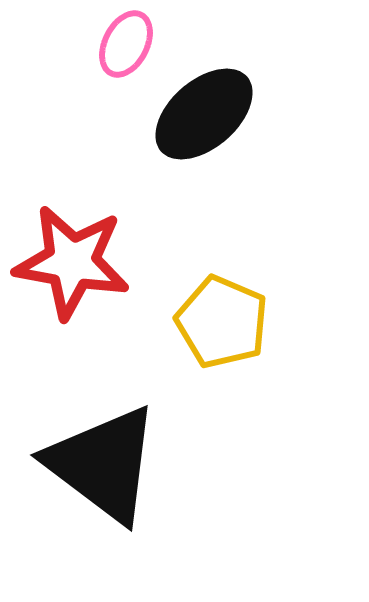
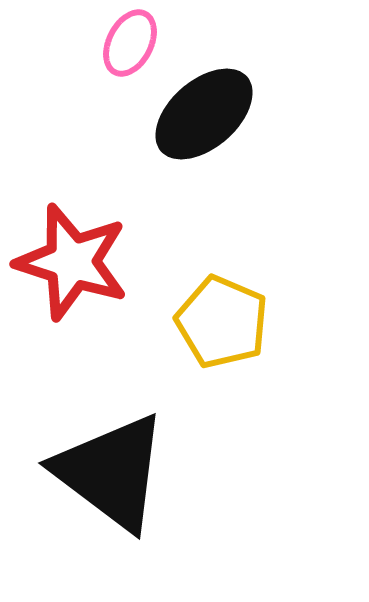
pink ellipse: moved 4 px right, 1 px up
red star: rotated 8 degrees clockwise
black triangle: moved 8 px right, 8 px down
